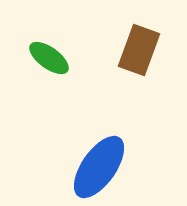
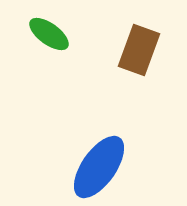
green ellipse: moved 24 px up
